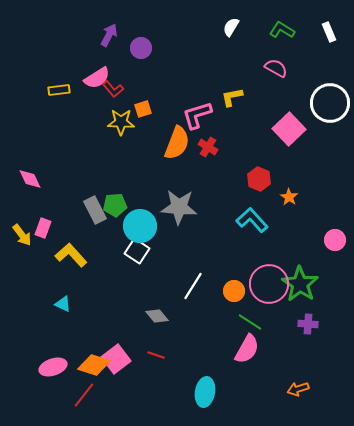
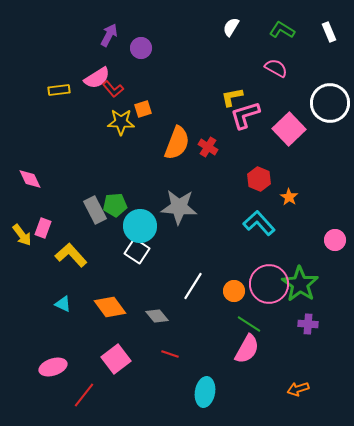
pink L-shape at (197, 115): moved 48 px right
cyan L-shape at (252, 220): moved 7 px right, 3 px down
green line at (250, 322): moved 1 px left, 2 px down
red line at (156, 355): moved 14 px right, 1 px up
orange diamond at (94, 365): moved 16 px right, 58 px up; rotated 36 degrees clockwise
